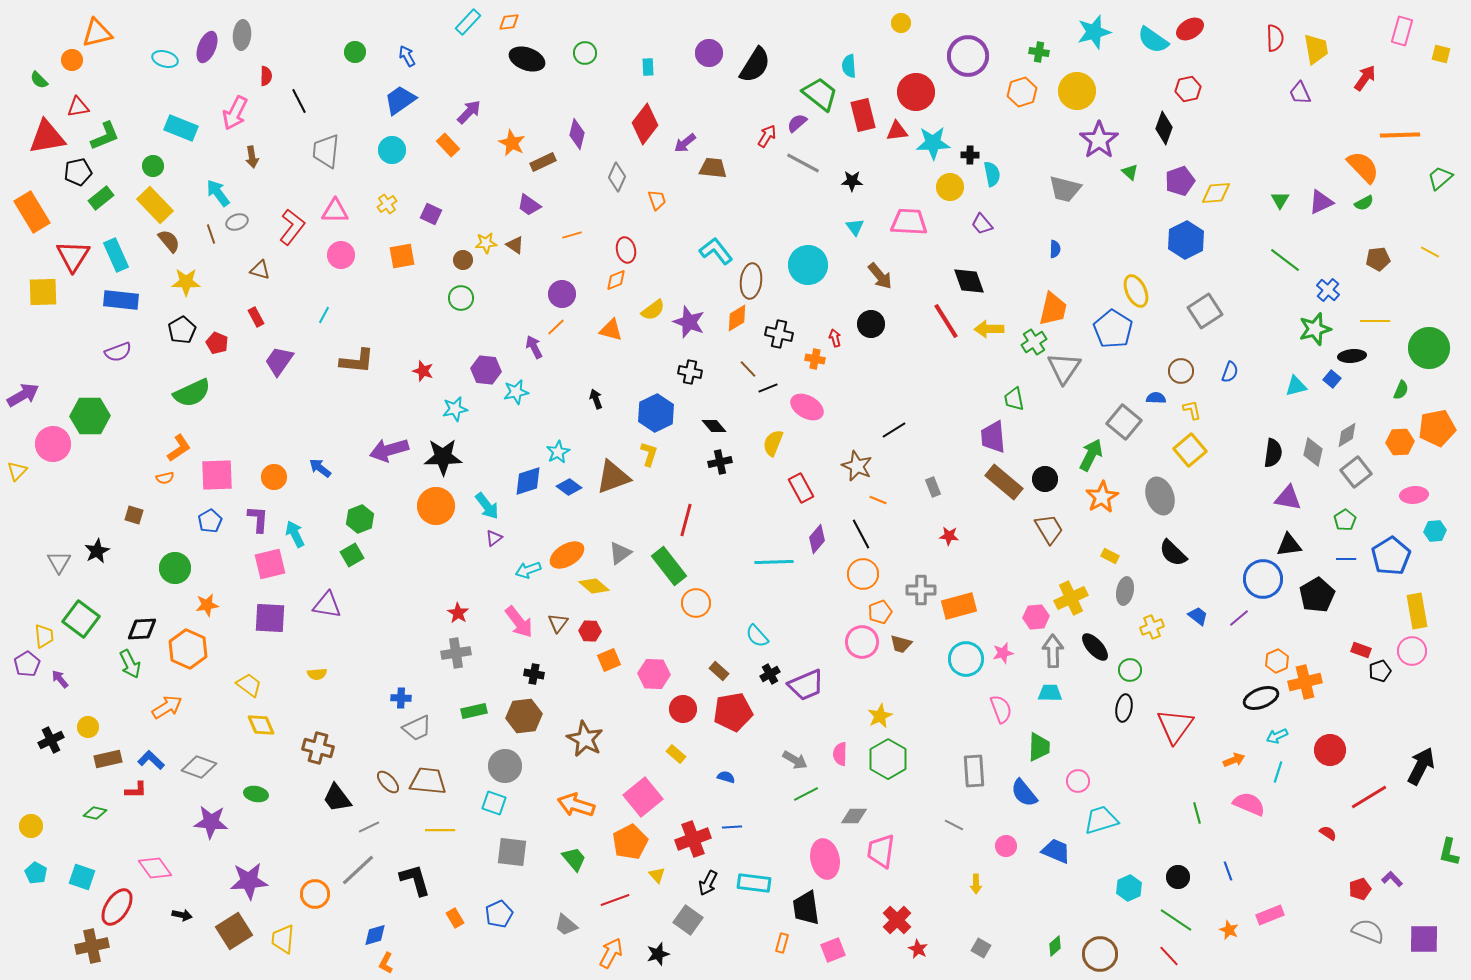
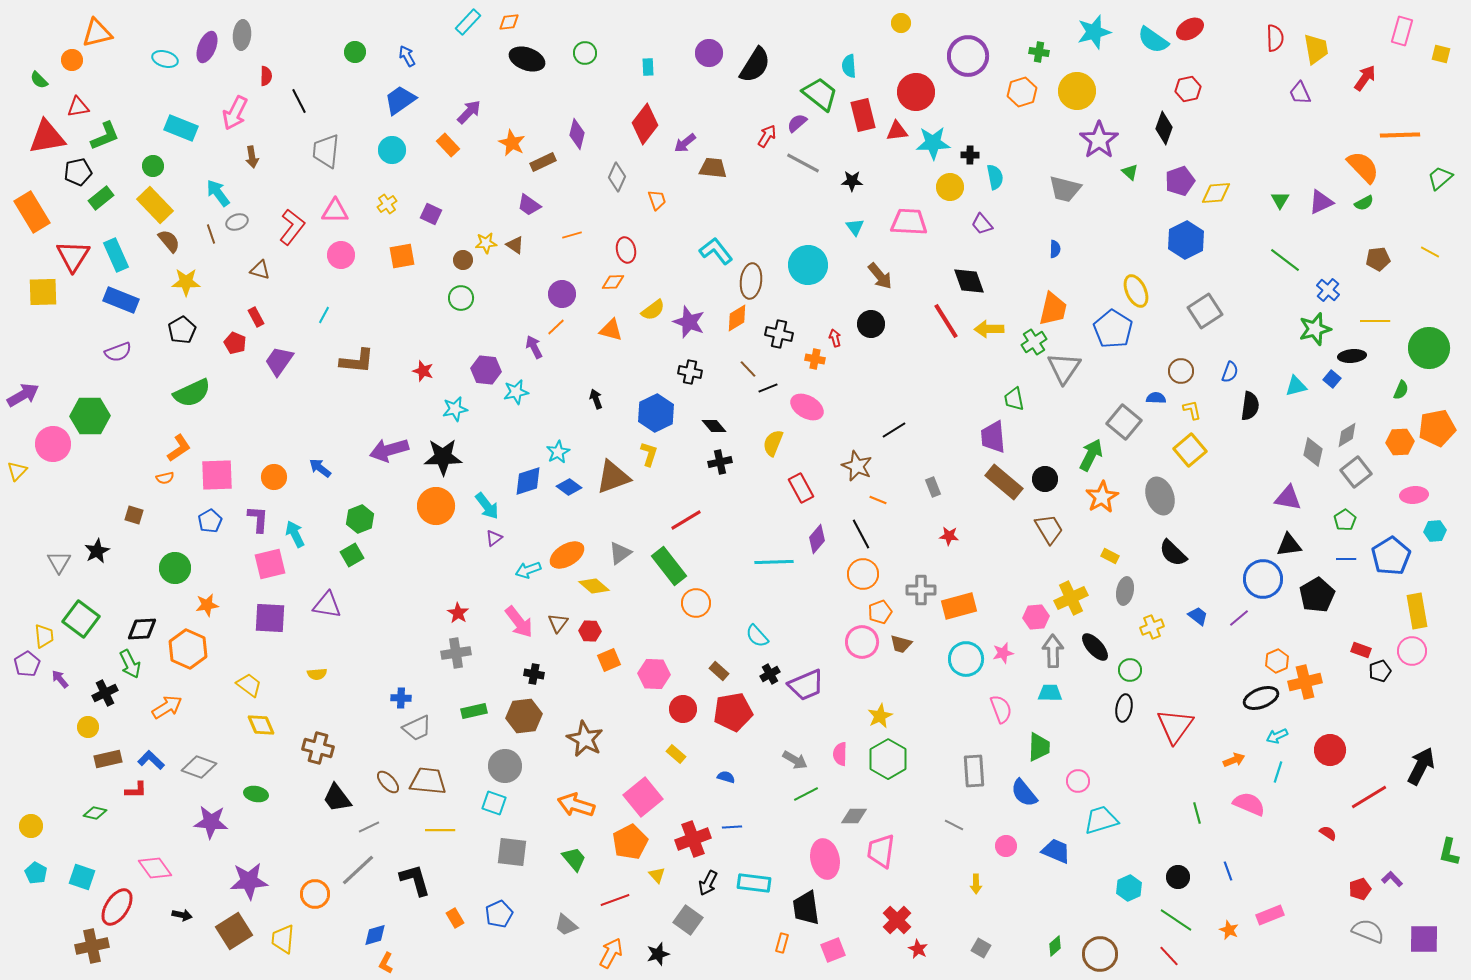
cyan semicircle at (992, 174): moved 3 px right, 3 px down
orange diamond at (616, 280): moved 3 px left, 2 px down; rotated 20 degrees clockwise
blue rectangle at (121, 300): rotated 16 degrees clockwise
red pentagon at (217, 343): moved 18 px right
black semicircle at (1273, 453): moved 23 px left, 47 px up
red line at (686, 520): rotated 44 degrees clockwise
black cross at (51, 740): moved 54 px right, 47 px up
